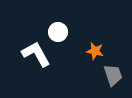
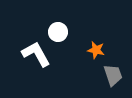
orange star: moved 1 px right, 1 px up
